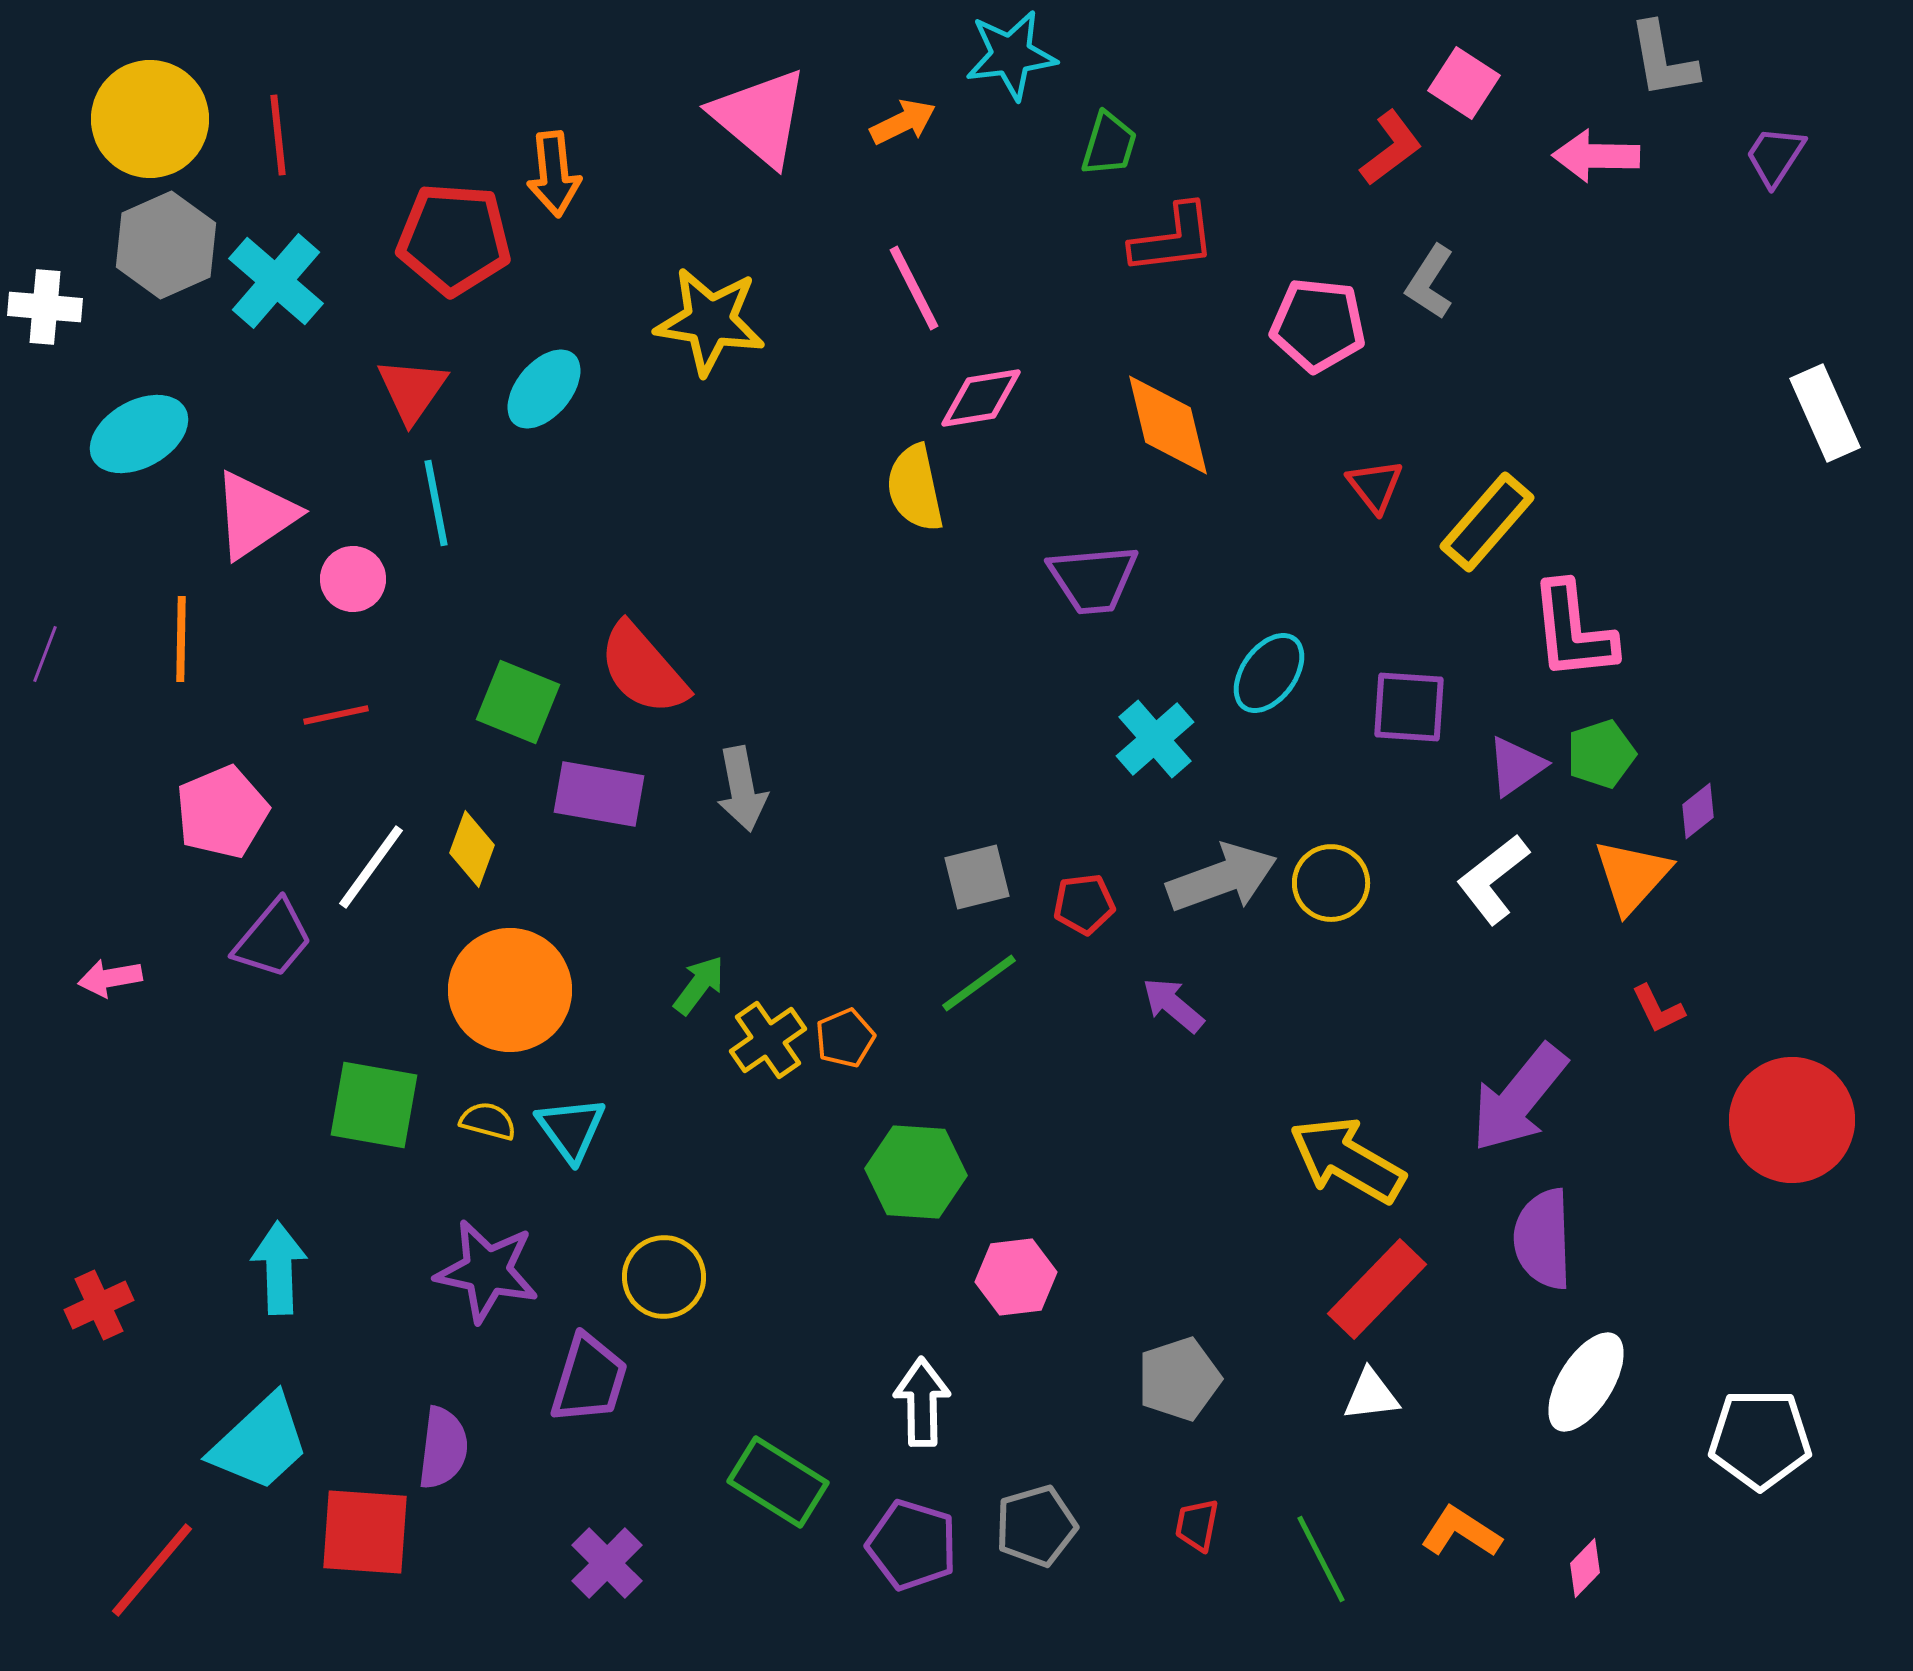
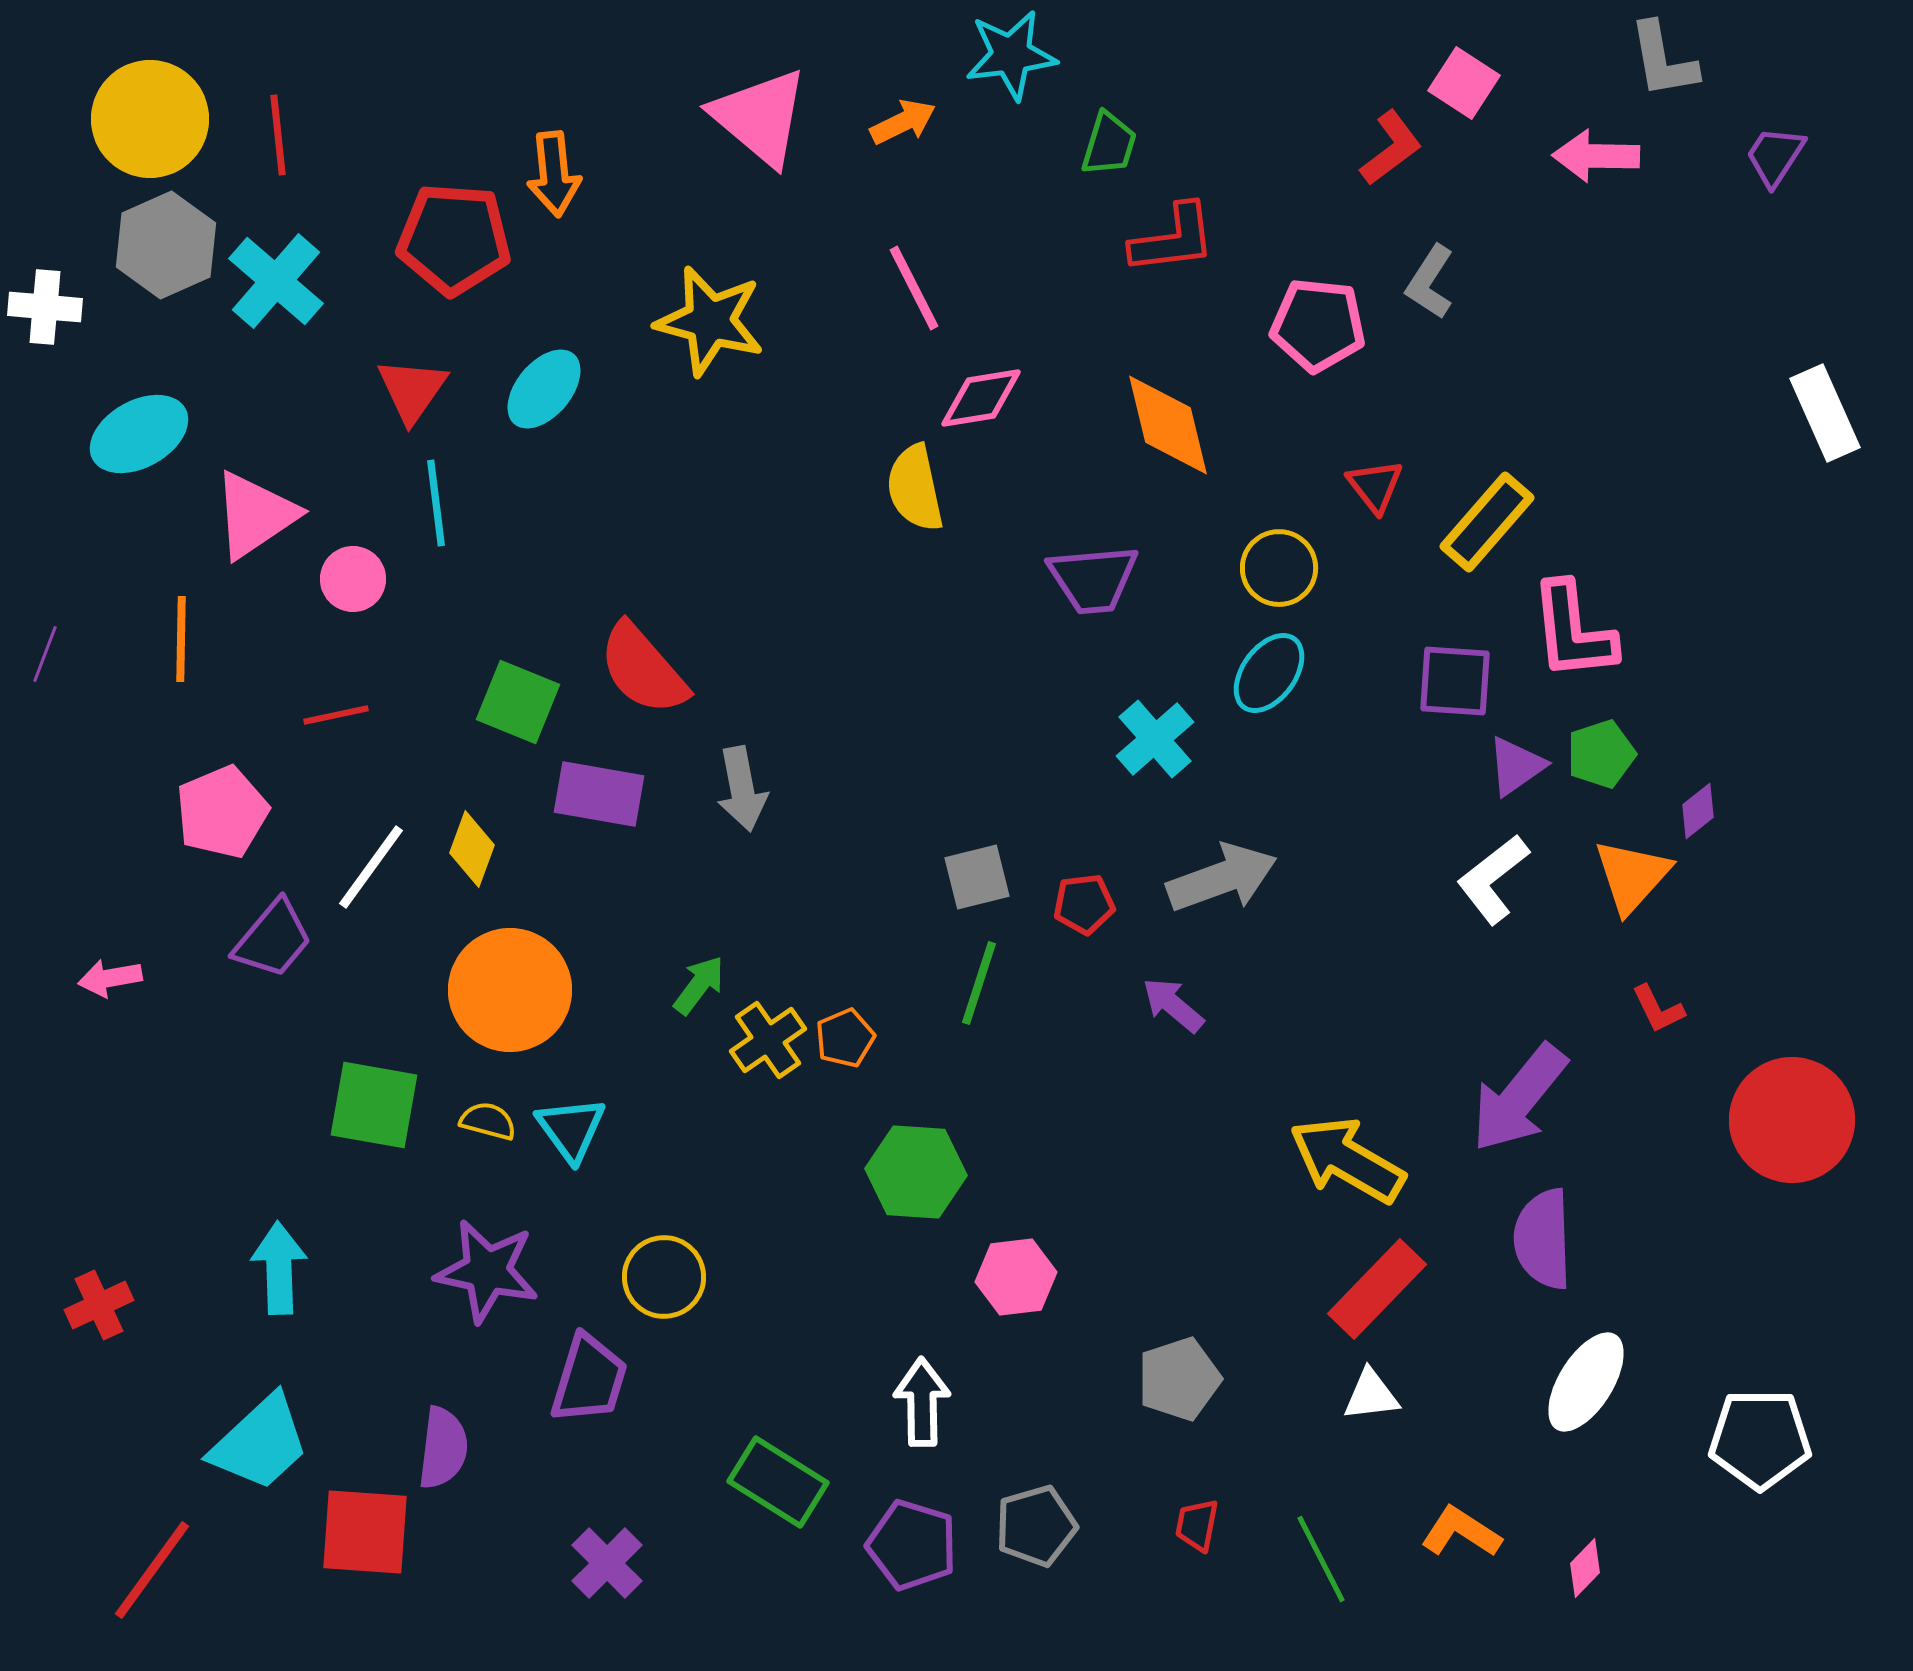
yellow star at (710, 321): rotated 6 degrees clockwise
cyan line at (436, 503): rotated 4 degrees clockwise
purple square at (1409, 707): moved 46 px right, 26 px up
yellow circle at (1331, 883): moved 52 px left, 315 px up
green line at (979, 983): rotated 36 degrees counterclockwise
red line at (152, 1570): rotated 4 degrees counterclockwise
